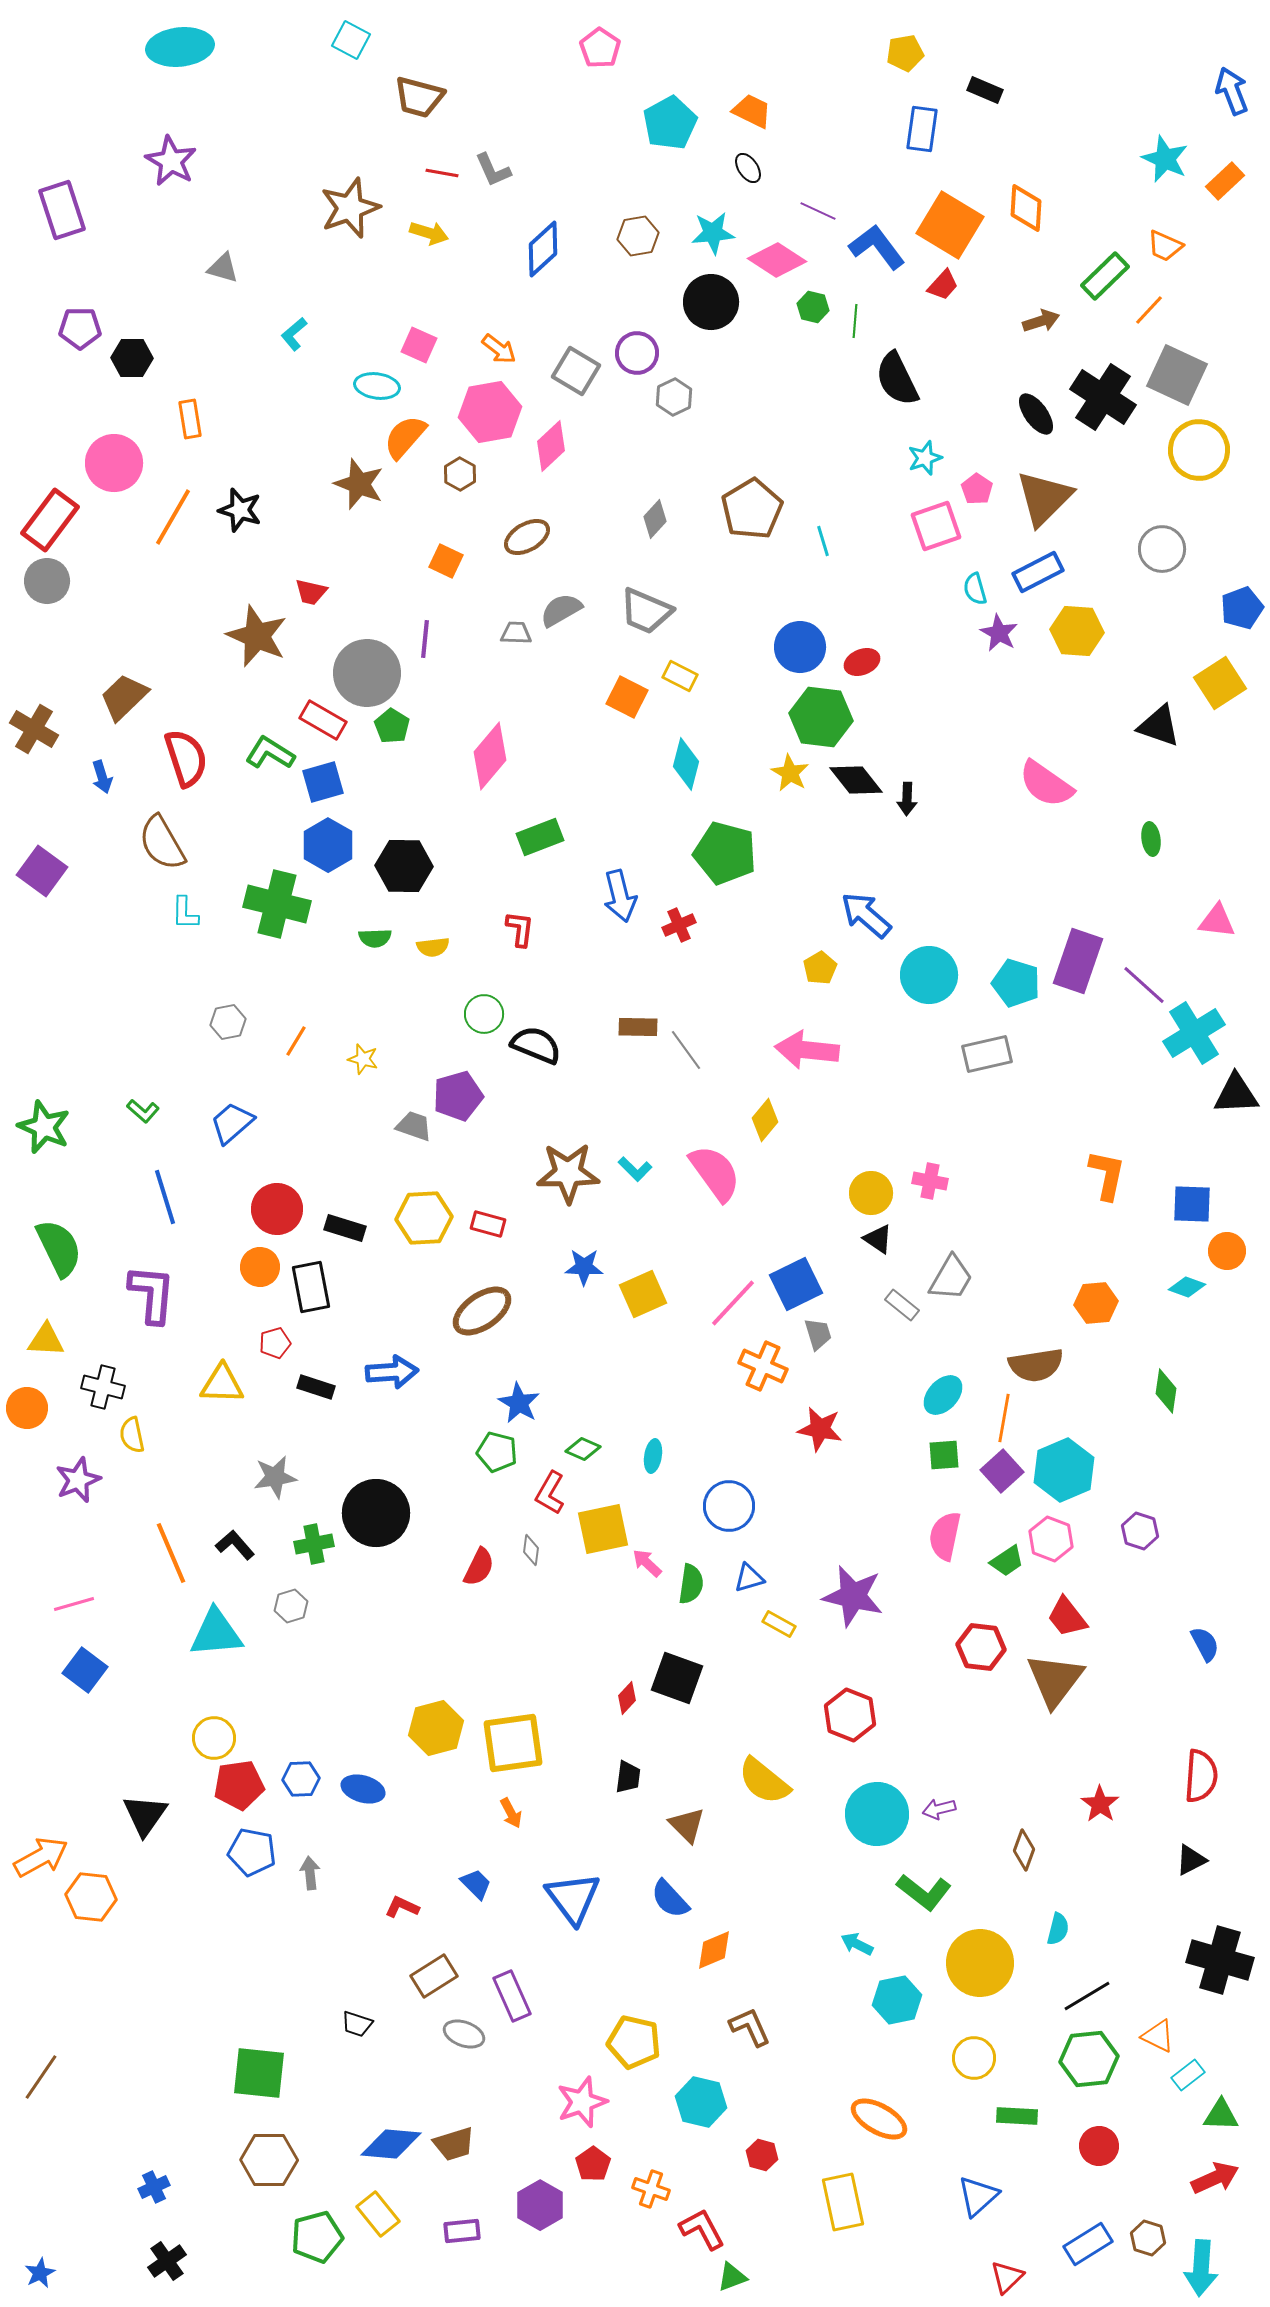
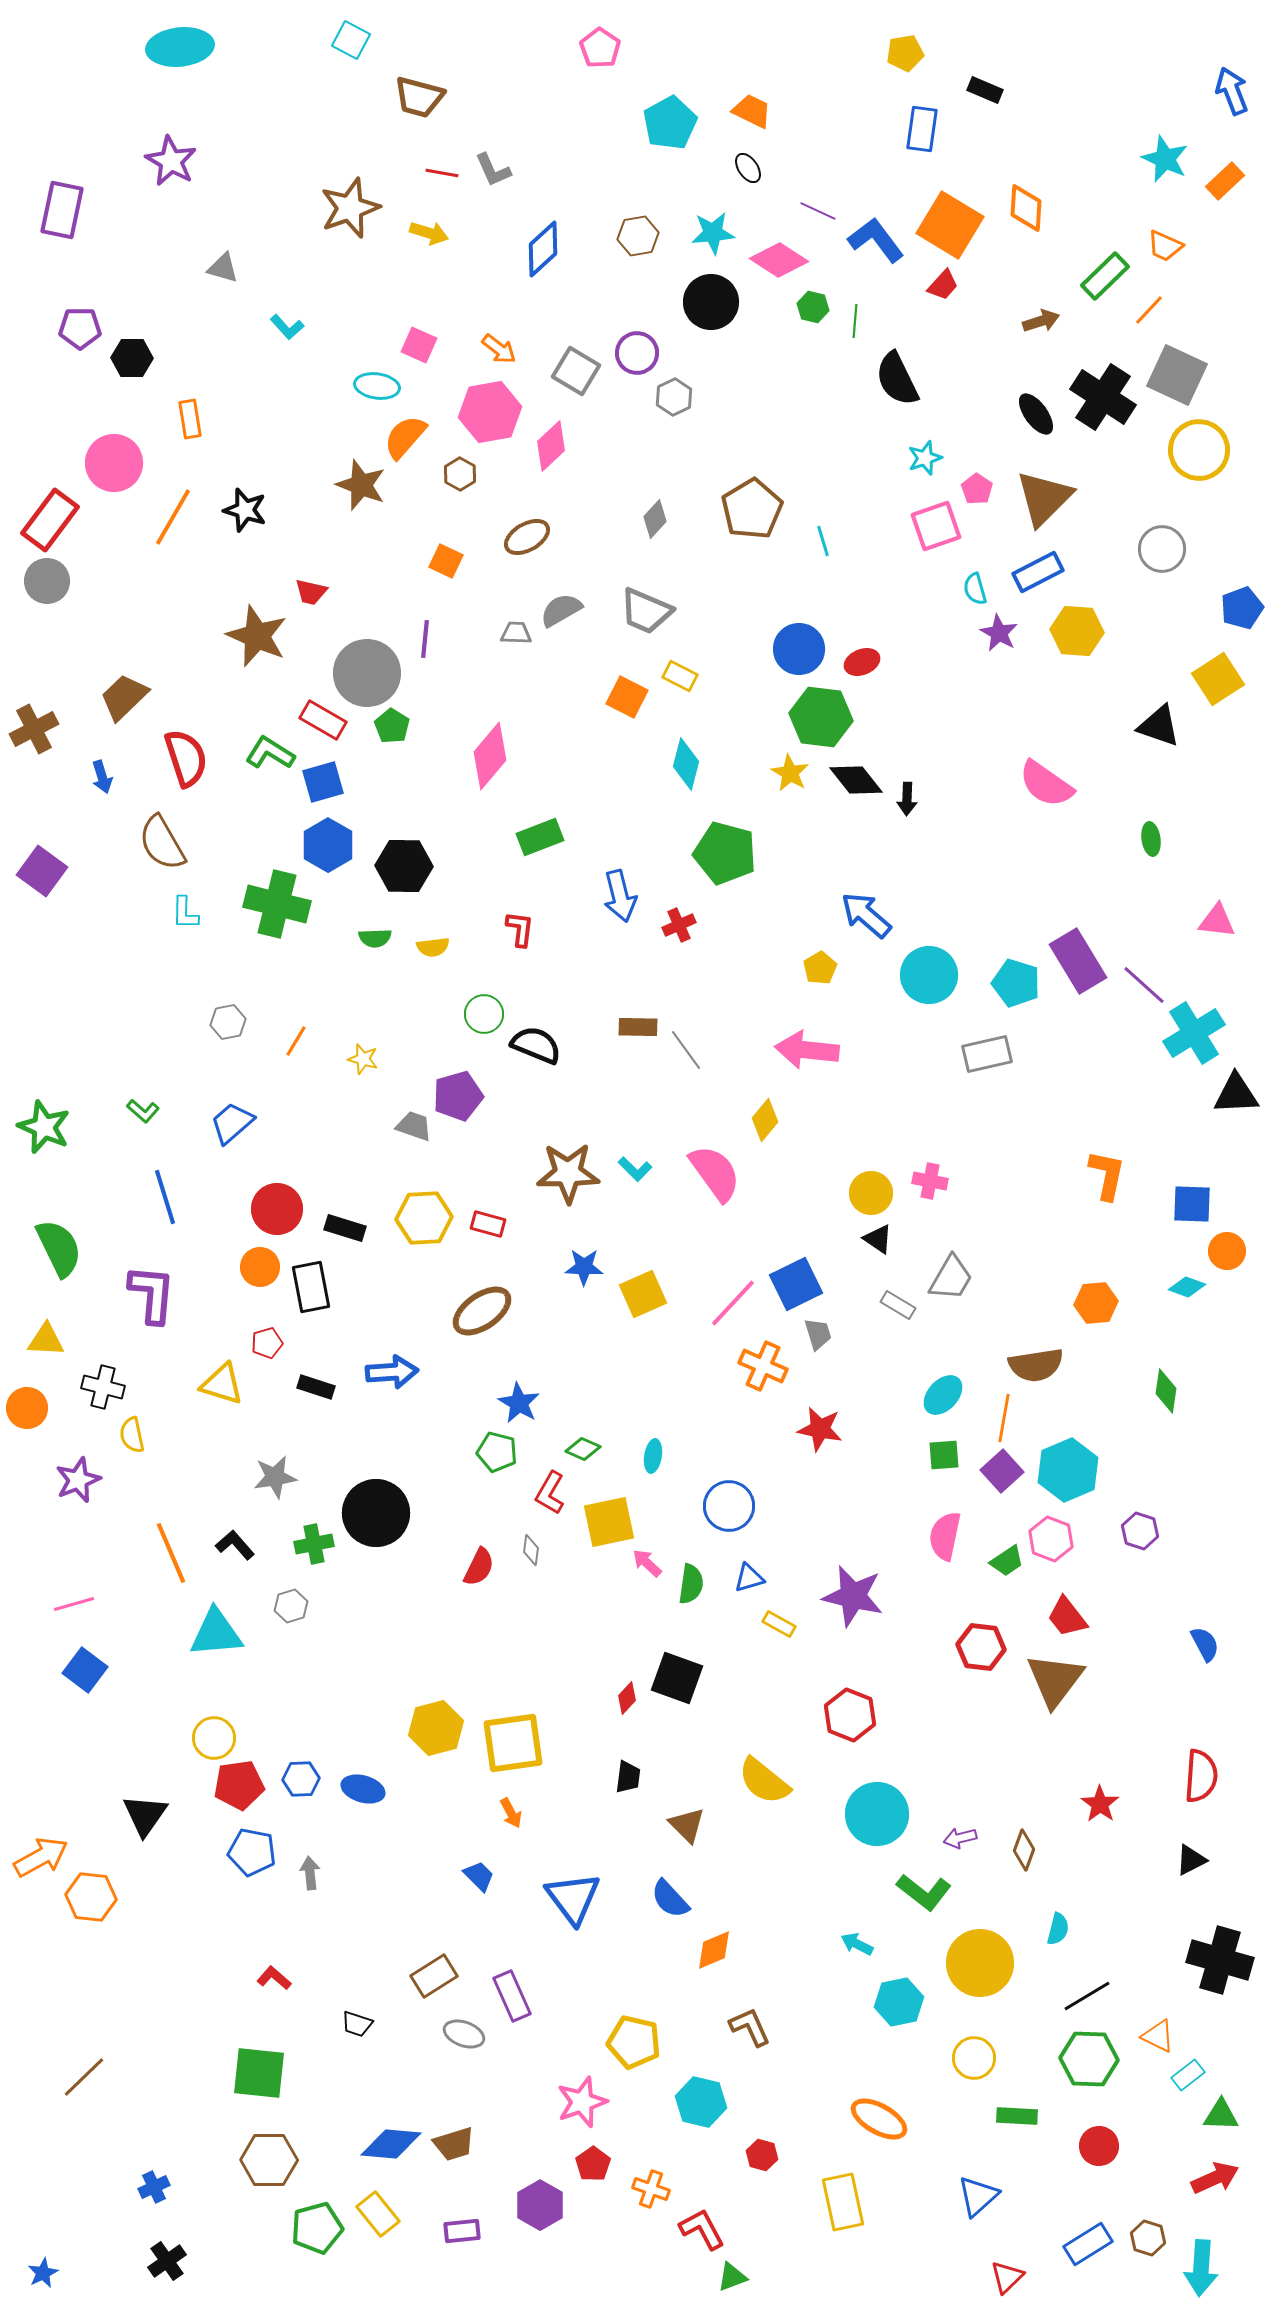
purple rectangle at (62, 210): rotated 30 degrees clockwise
blue L-shape at (877, 247): moved 1 px left, 7 px up
pink diamond at (777, 260): moved 2 px right
cyan L-shape at (294, 334): moved 7 px left, 7 px up; rotated 92 degrees counterclockwise
brown star at (359, 484): moved 2 px right, 1 px down
black star at (240, 510): moved 5 px right
blue circle at (800, 647): moved 1 px left, 2 px down
yellow square at (1220, 683): moved 2 px left, 4 px up
brown cross at (34, 729): rotated 33 degrees clockwise
purple rectangle at (1078, 961): rotated 50 degrees counterclockwise
gray rectangle at (902, 1305): moved 4 px left; rotated 8 degrees counterclockwise
red pentagon at (275, 1343): moved 8 px left
yellow triangle at (222, 1384): rotated 15 degrees clockwise
cyan hexagon at (1064, 1470): moved 4 px right
yellow square at (603, 1529): moved 6 px right, 7 px up
purple arrow at (939, 1809): moved 21 px right, 29 px down
blue trapezoid at (476, 1884): moved 3 px right, 8 px up
red L-shape at (402, 1907): moved 128 px left, 71 px down; rotated 16 degrees clockwise
cyan hexagon at (897, 2000): moved 2 px right, 2 px down
green hexagon at (1089, 2059): rotated 8 degrees clockwise
brown line at (41, 2077): moved 43 px right; rotated 12 degrees clockwise
green pentagon at (317, 2237): moved 9 px up
blue star at (40, 2273): moved 3 px right
